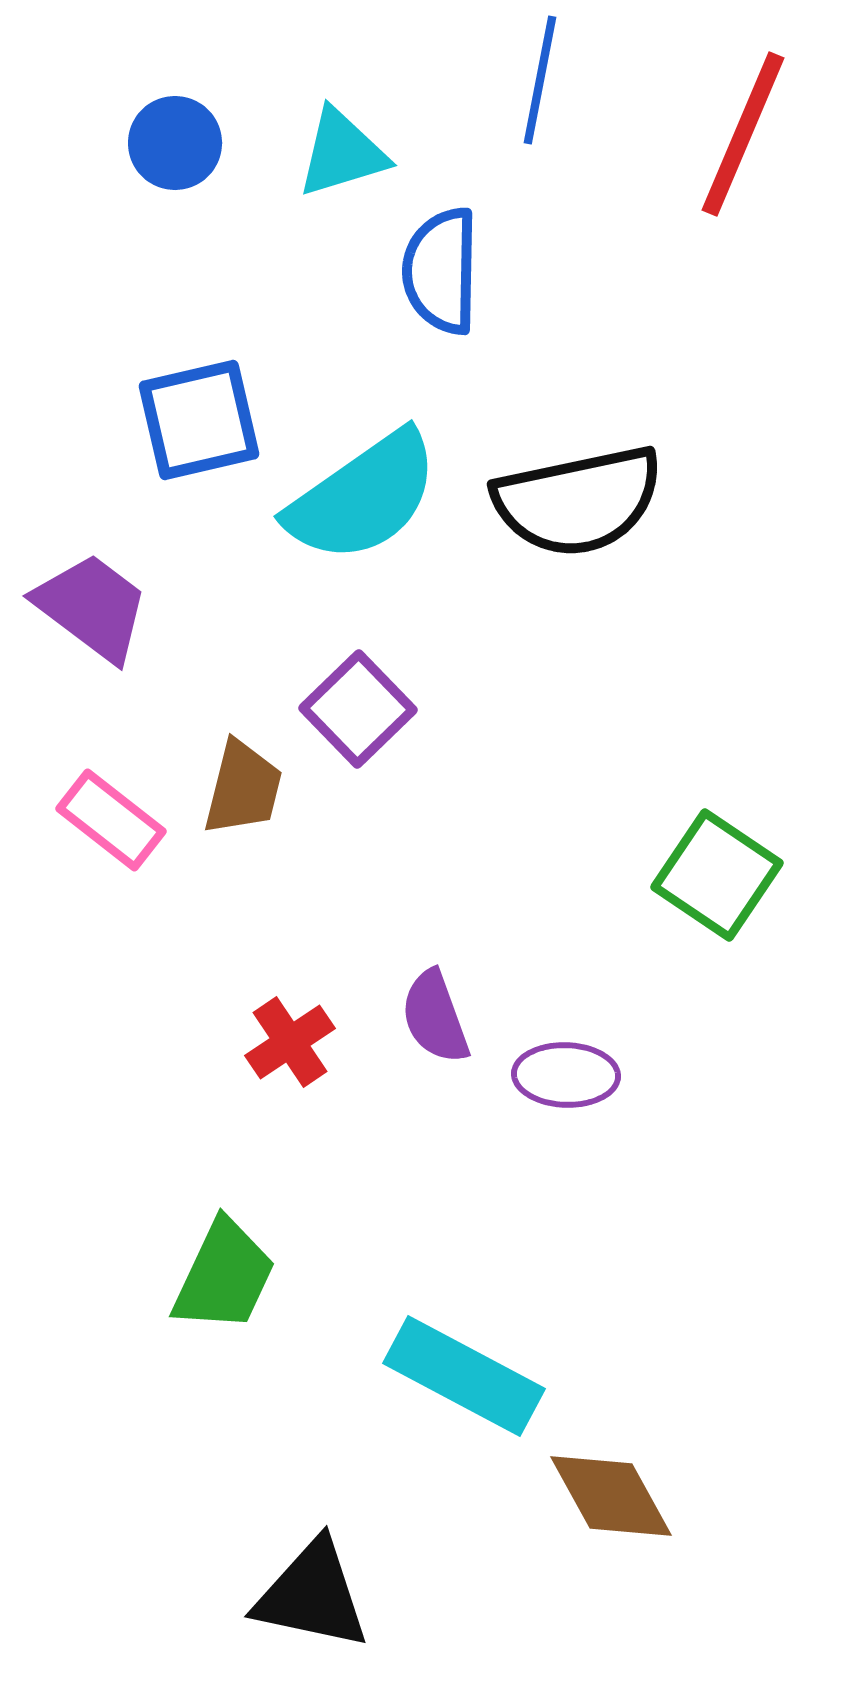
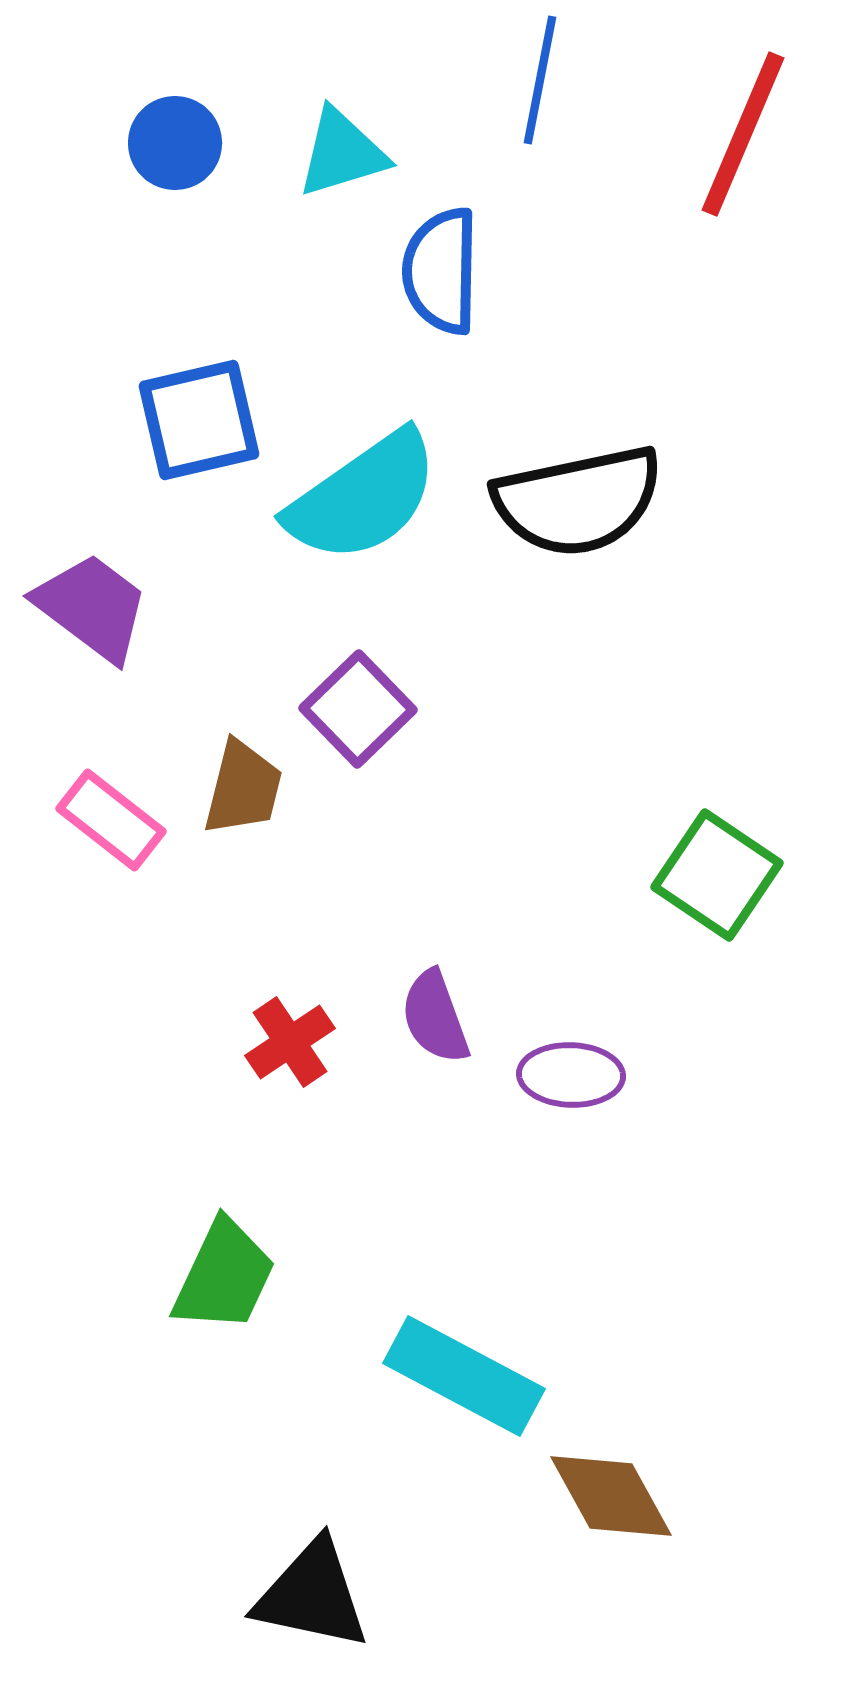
purple ellipse: moved 5 px right
